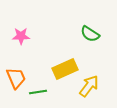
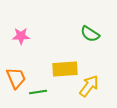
yellow rectangle: rotated 20 degrees clockwise
